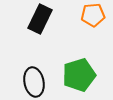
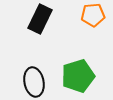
green pentagon: moved 1 px left, 1 px down
